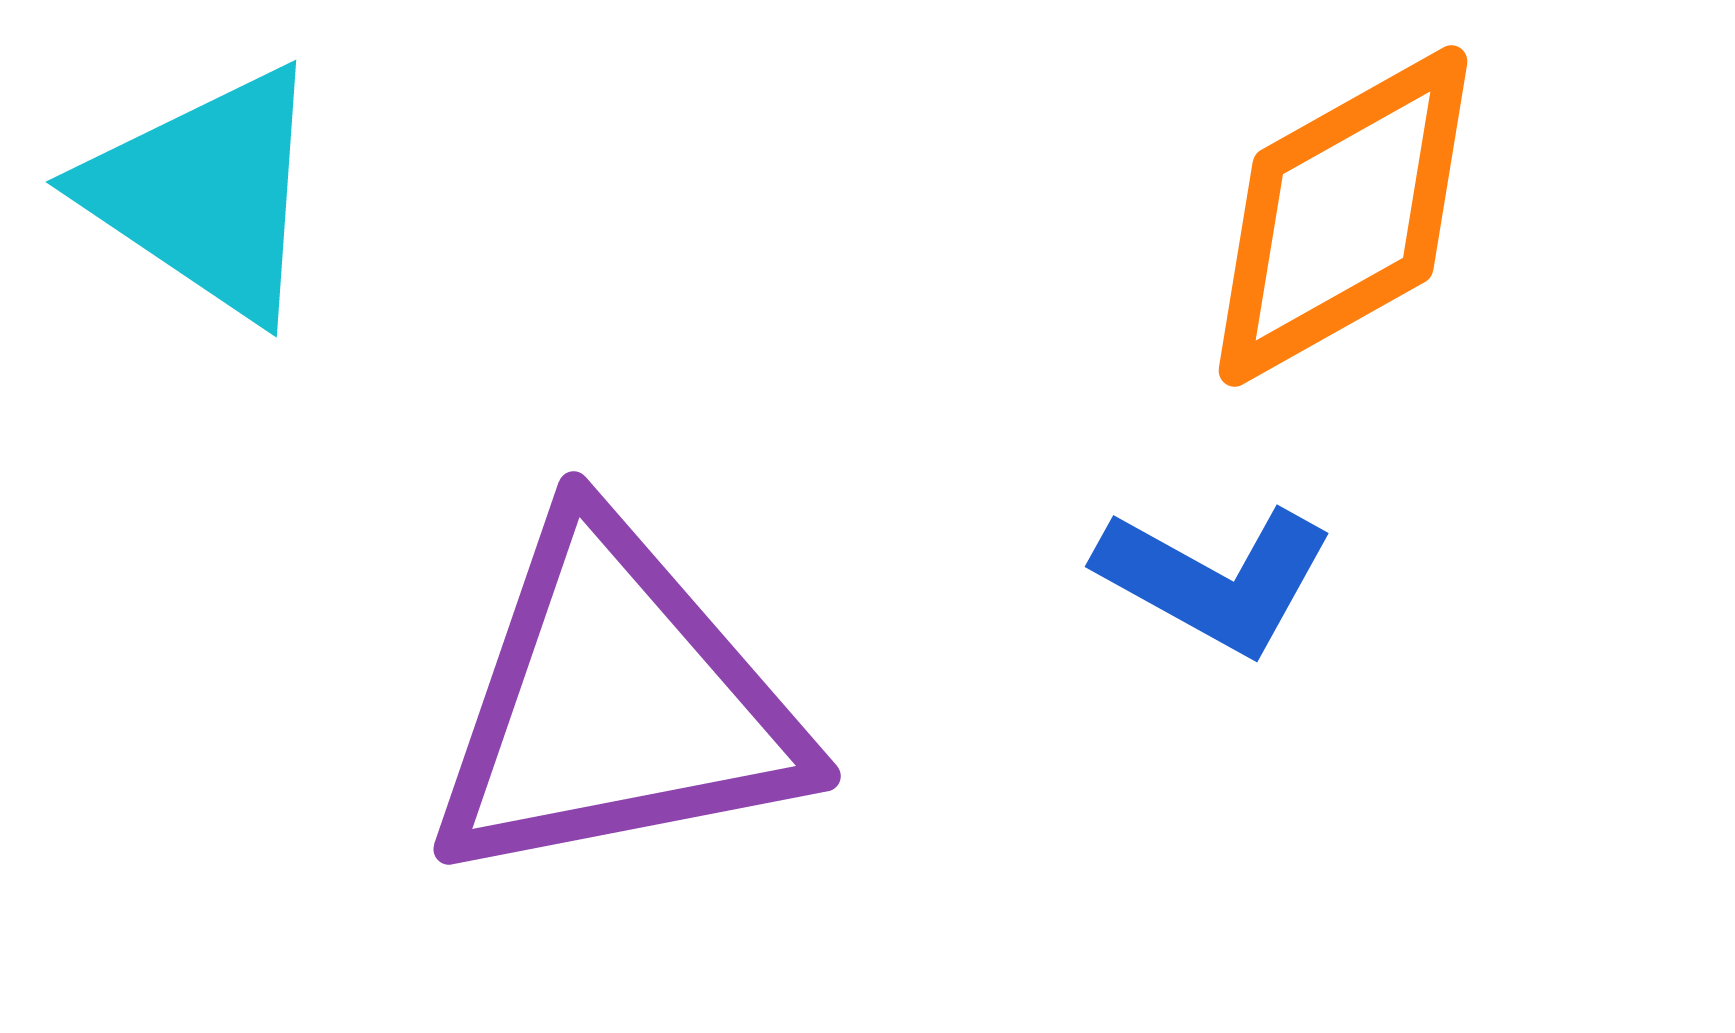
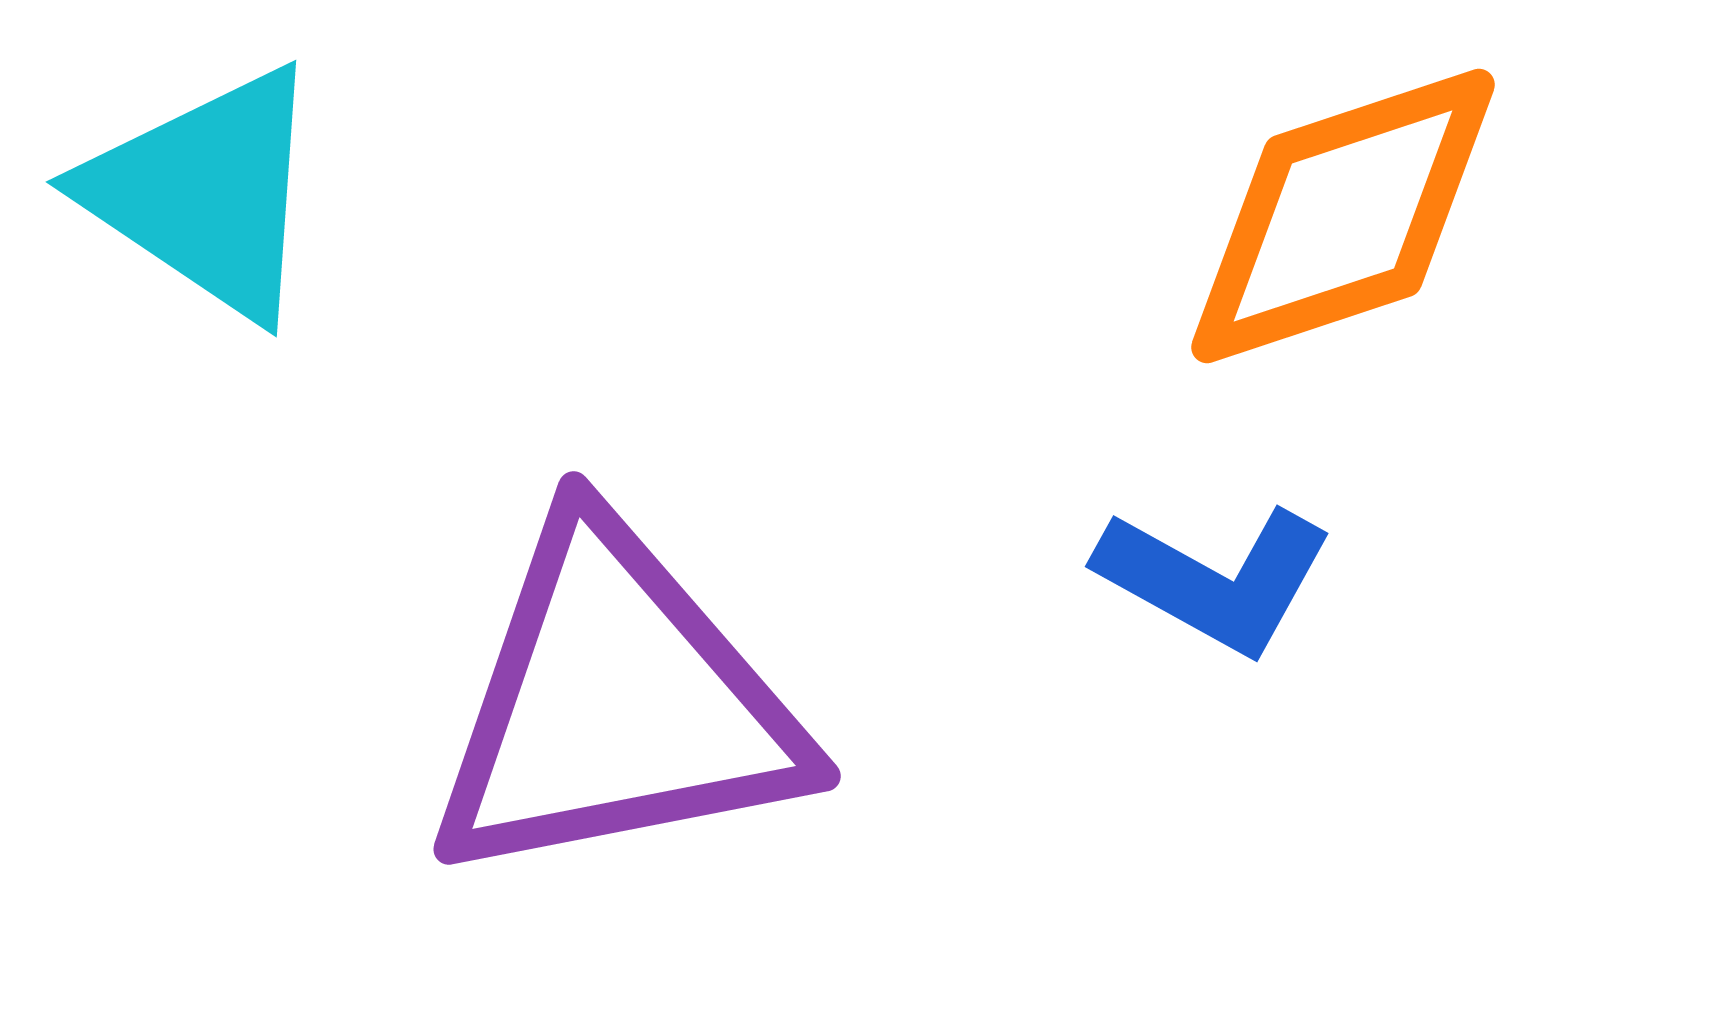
orange diamond: rotated 11 degrees clockwise
